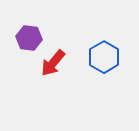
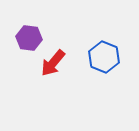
blue hexagon: rotated 8 degrees counterclockwise
